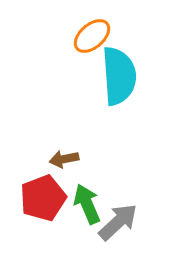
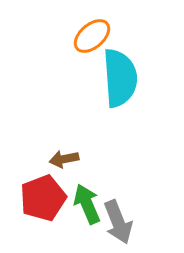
cyan semicircle: moved 1 px right, 2 px down
gray arrow: rotated 111 degrees clockwise
